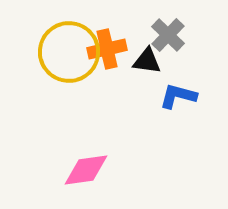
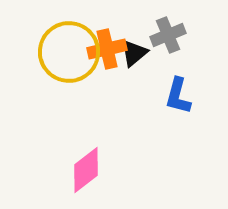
gray cross: rotated 24 degrees clockwise
black triangle: moved 13 px left, 8 px up; rotated 48 degrees counterclockwise
blue L-shape: rotated 90 degrees counterclockwise
pink diamond: rotated 30 degrees counterclockwise
